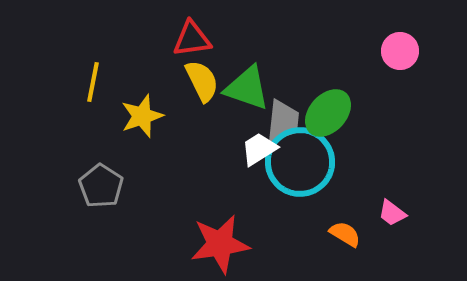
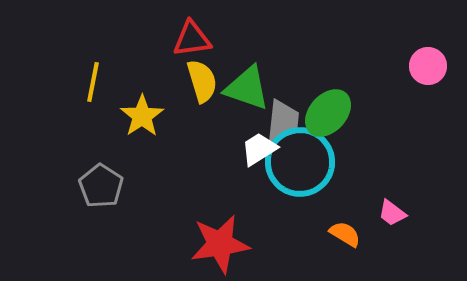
pink circle: moved 28 px right, 15 px down
yellow semicircle: rotated 9 degrees clockwise
yellow star: rotated 15 degrees counterclockwise
